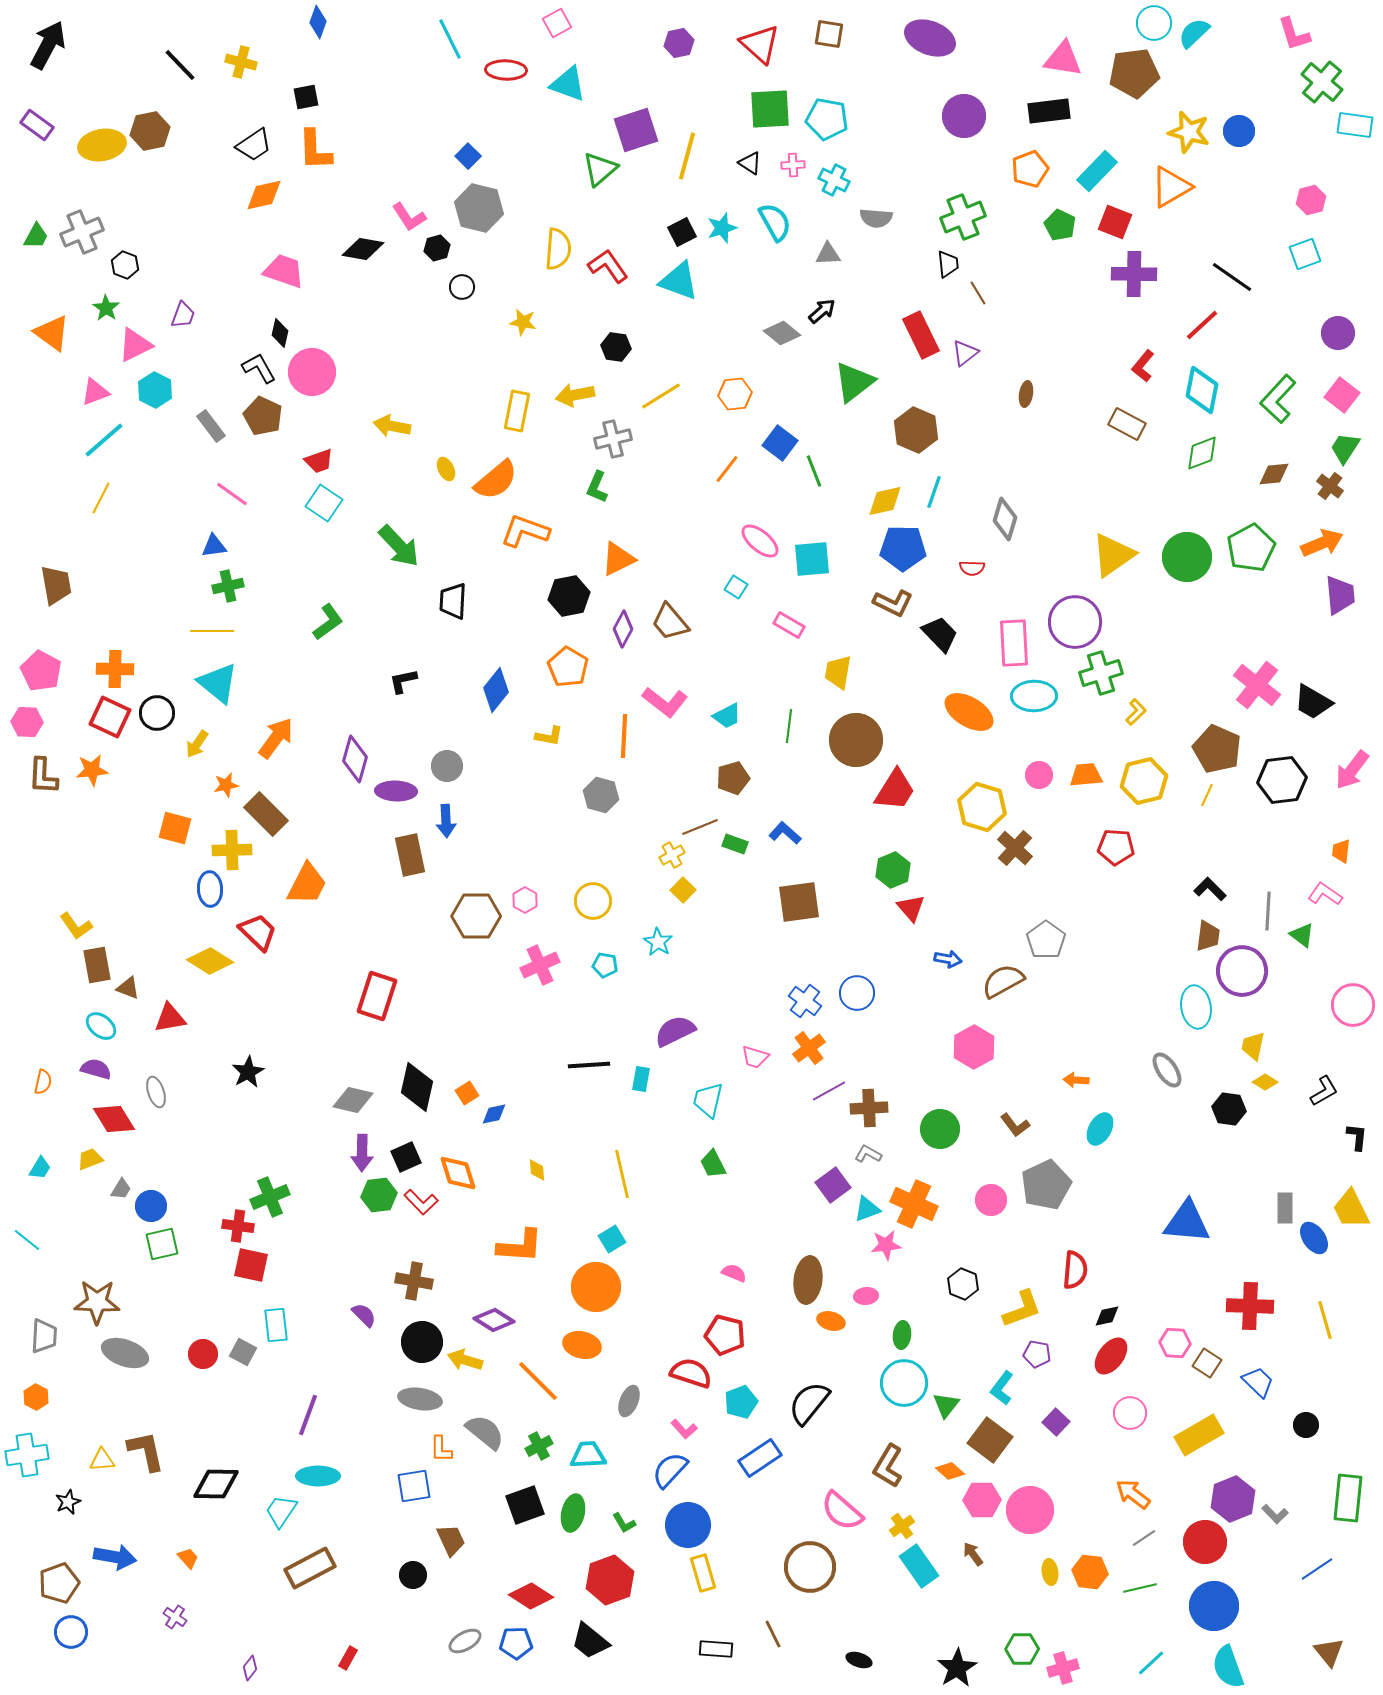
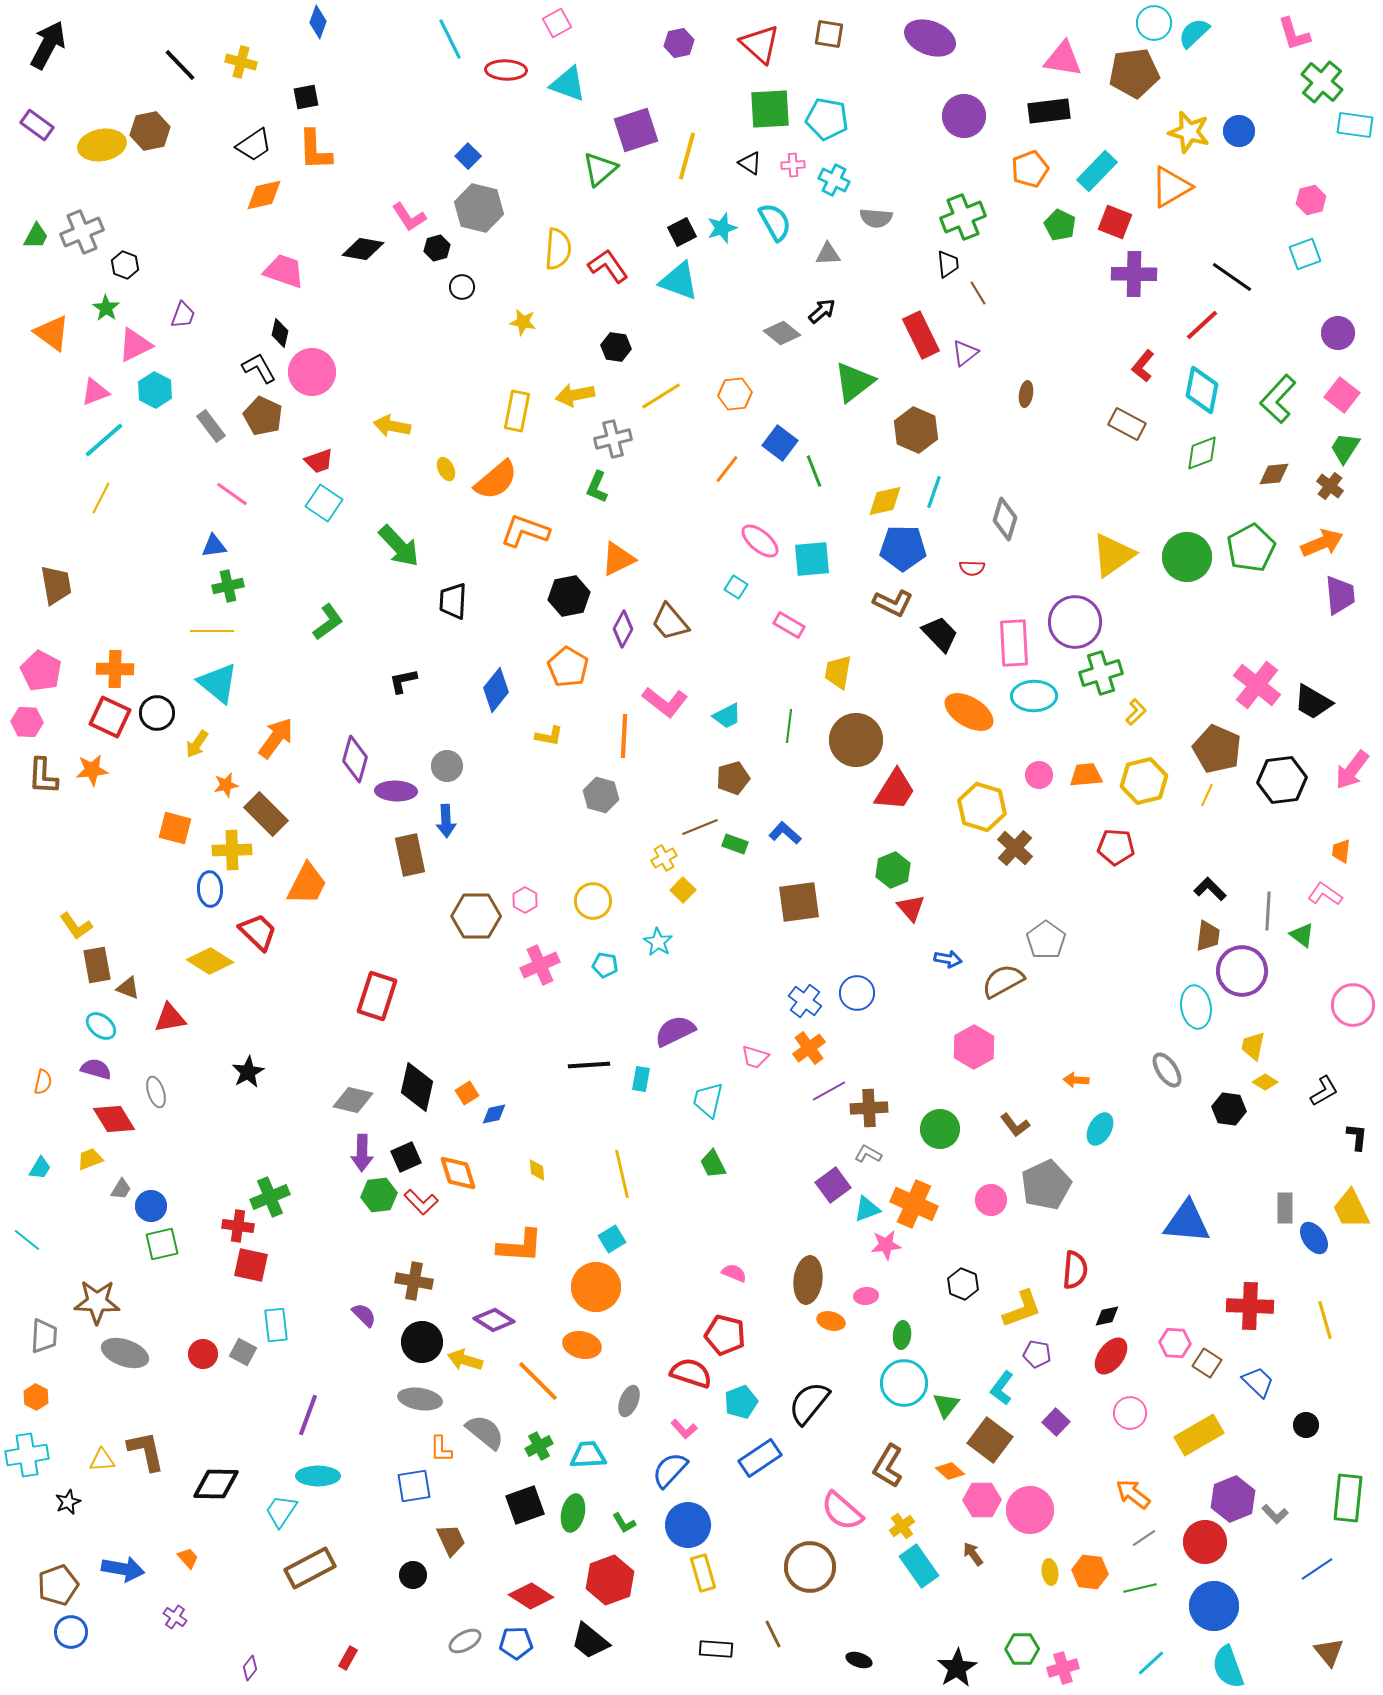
yellow cross at (672, 855): moved 8 px left, 3 px down
blue arrow at (115, 1557): moved 8 px right, 12 px down
brown pentagon at (59, 1583): moved 1 px left, 2 px down
